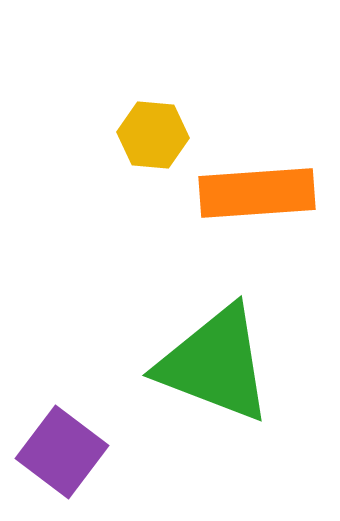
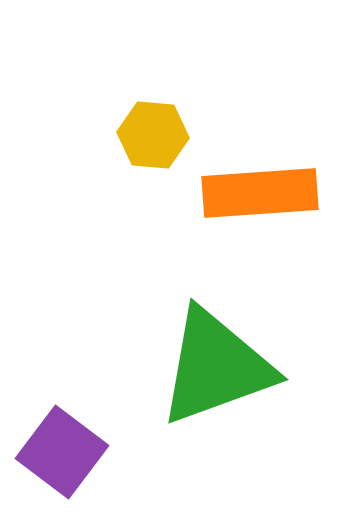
orange rectangle: moved 3 px right
green triangle: moved 1 px right, 3 px down; rotated 41 degrees counterclockwise
